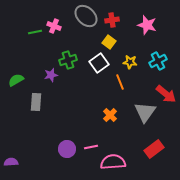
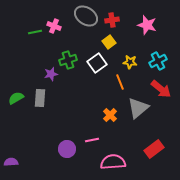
gray ellipse: rotated 10 degrees counterclockwise
yellow square: rotated 16 degrees clockwise
white square: moved 2 px left
purple star: moved 1 px up
green semicircle: moved 18 px down
red arrow: moved 5 px left, 5 px up
gray rectangle: moved 4 px right, 4 px up
gray triangle: moved 7 px left, 4 px up; rotated 15 degrees clockwise
pink line: moved 1 px right, 7 px up
